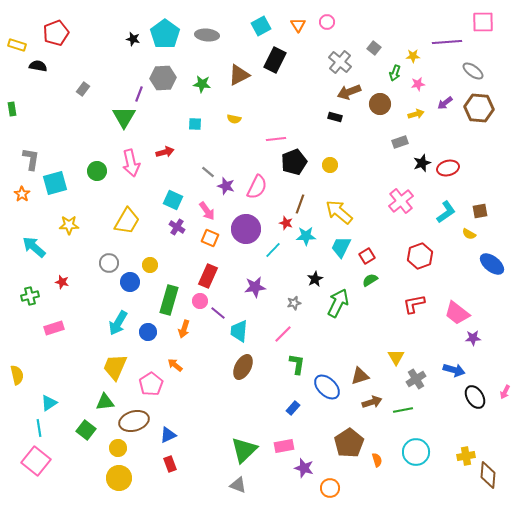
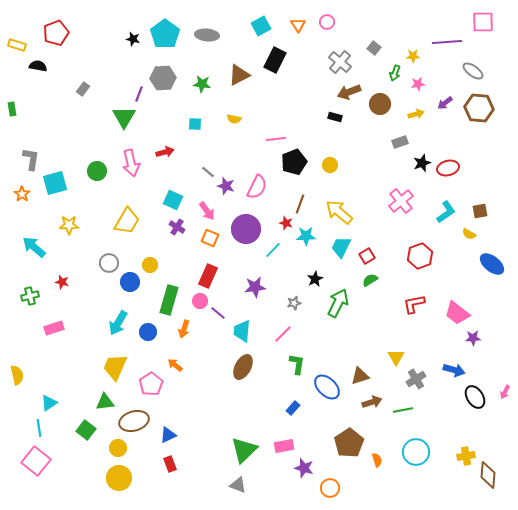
cyan trapezoid at (239, 331): moved 3 px right
